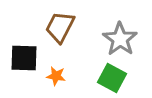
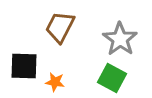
black square: moved 8 px down
orange star: moved 1 px left, 6 px down
